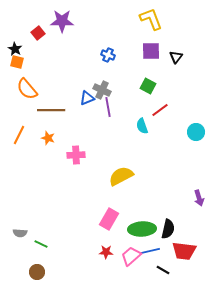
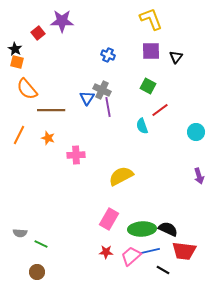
blue triangle: rotated 35 degrees counterclockwise
purple arrow: moved 22 px up
black semicircle: rotated 78 degrees counterclockwise
